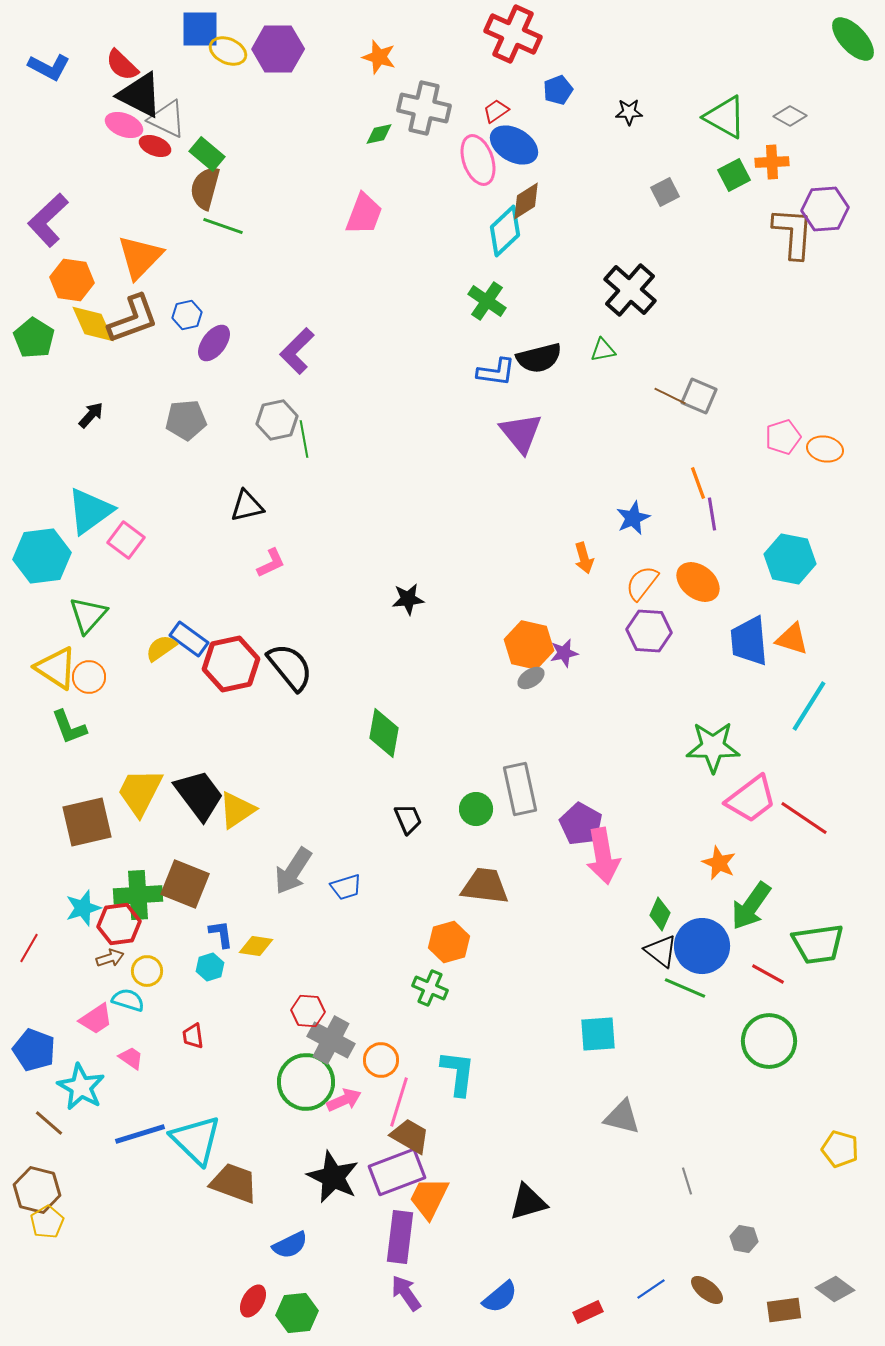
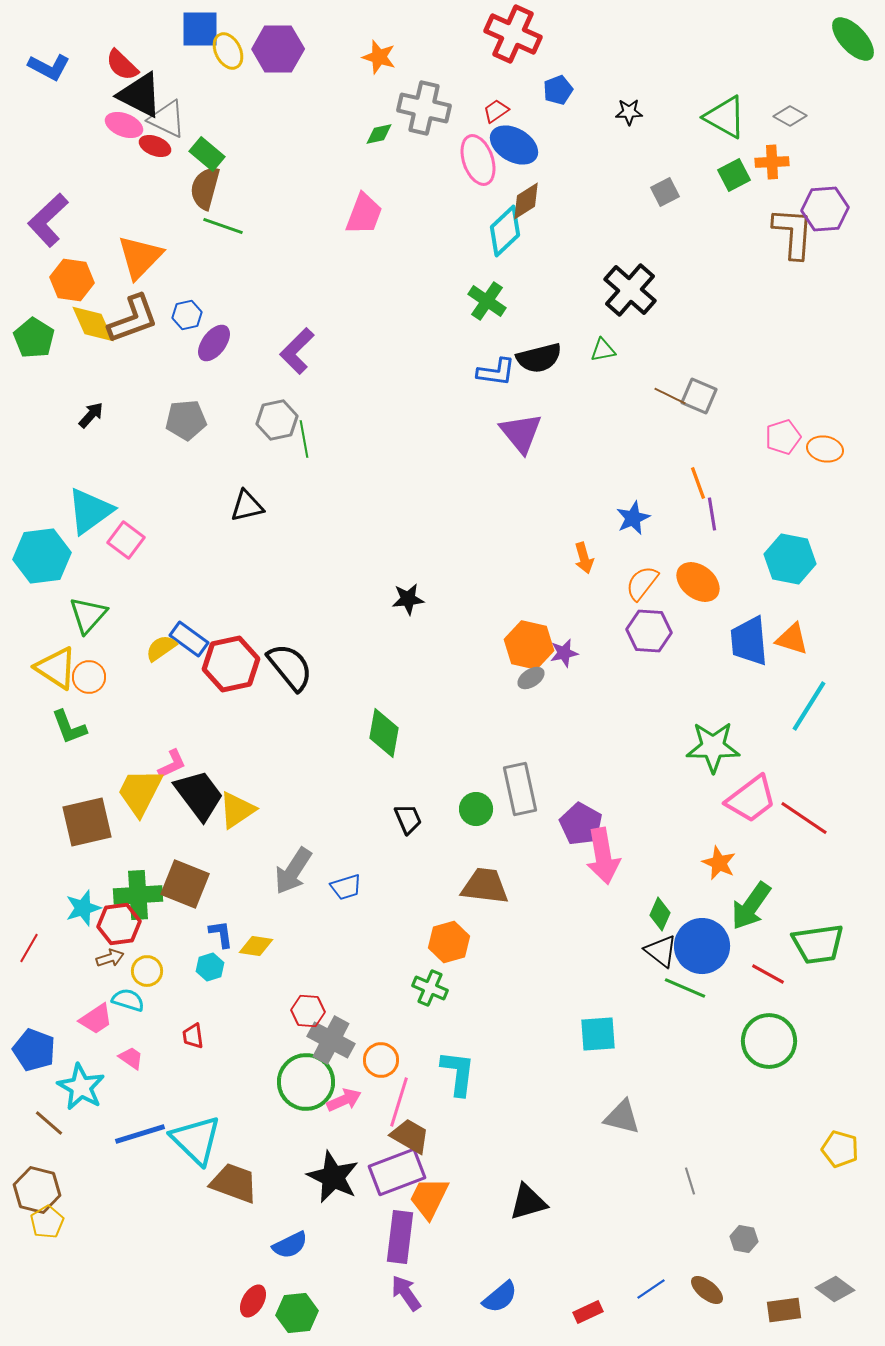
yellow ellipse at (228, 51): rotated 39 degrees clockwise
pink L-shape at (271, 563): moved 99 px left, 201 px down
gray line at (687, 1181): moved 3 px right
